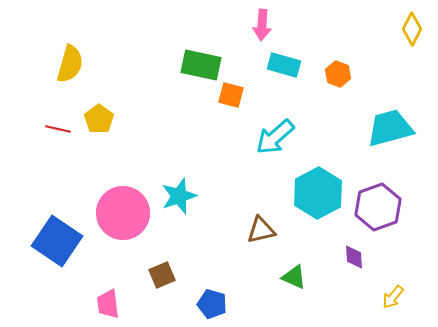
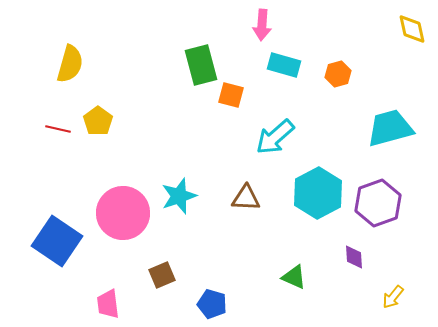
yellow diamond: rotated 40 degrees counterclockwise
green rectangle: rotated 63 degrees clockwise
orange hexagon: rotated 25 degrees clockwise
yellow pentagon: moved 1 px left, 2 px down
purple hexagon: moved 4 px up
brown triangle: moved 15 px left, 32 px up; rotated 16 degrees clockwise
